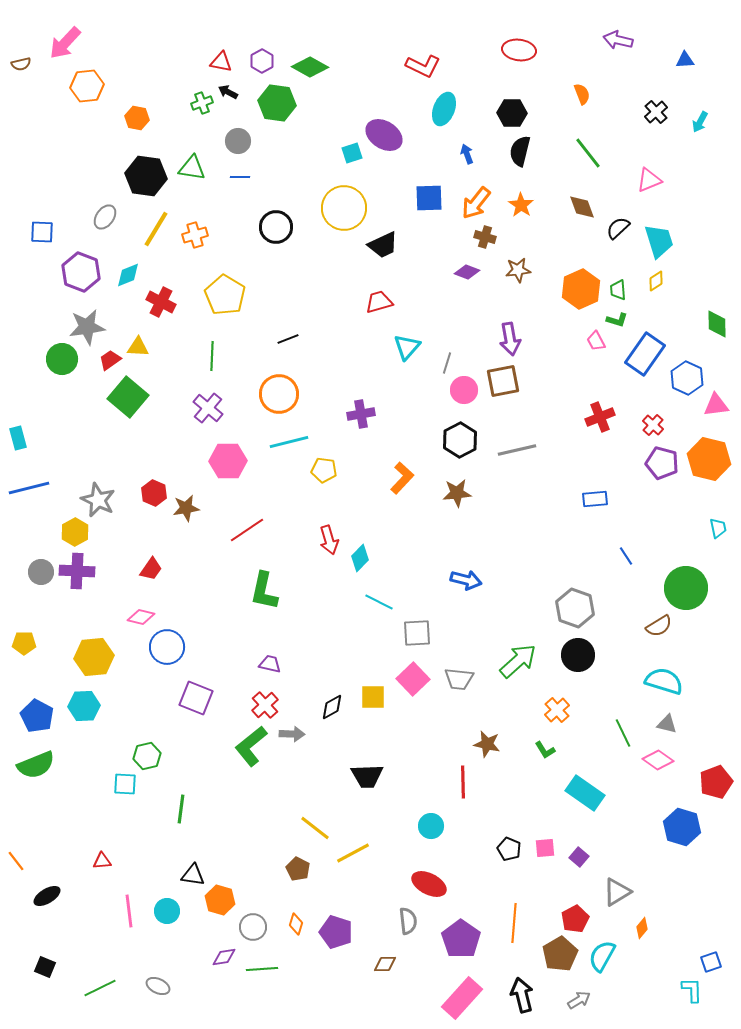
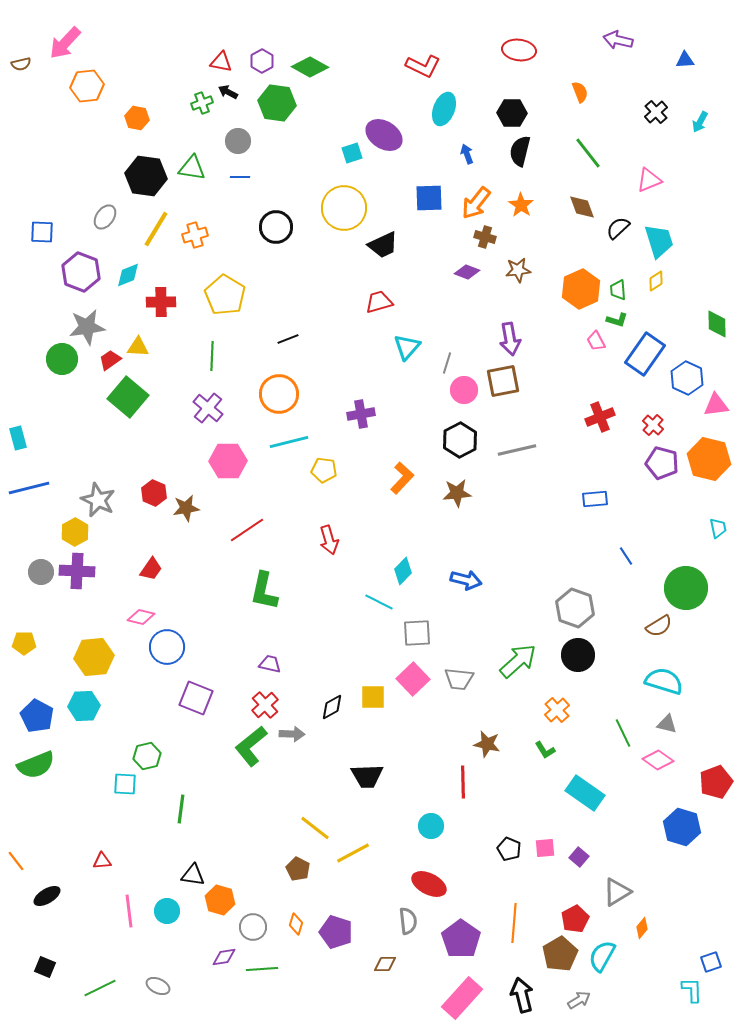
orange semicircle at (582, 94): moved 2 px left, 2 px up
red cross at (161, 302): rotated 28 degrees counterclockwise
cyan diamond at (360, 558): moved 43 px right, 13 px down
